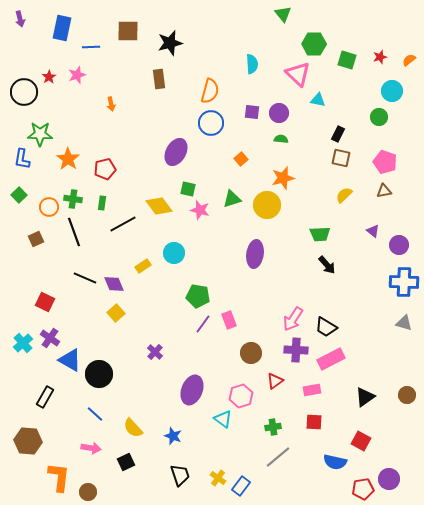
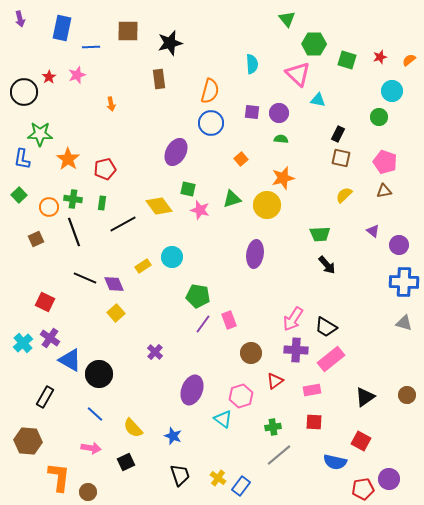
green triangle at (283, 14): moved 4 px right, 5 px down
cyan circle at (174, 253): moved 2 px left, 4 px down
pink rectangle at (331, 359): rotated 12 degrees counterclockwise
gray line at (278, 457): moved 1 px right, 2 px up
